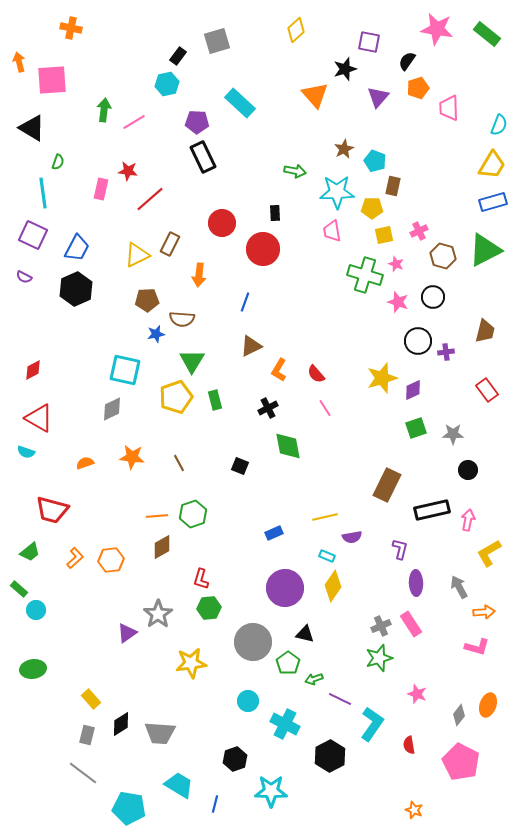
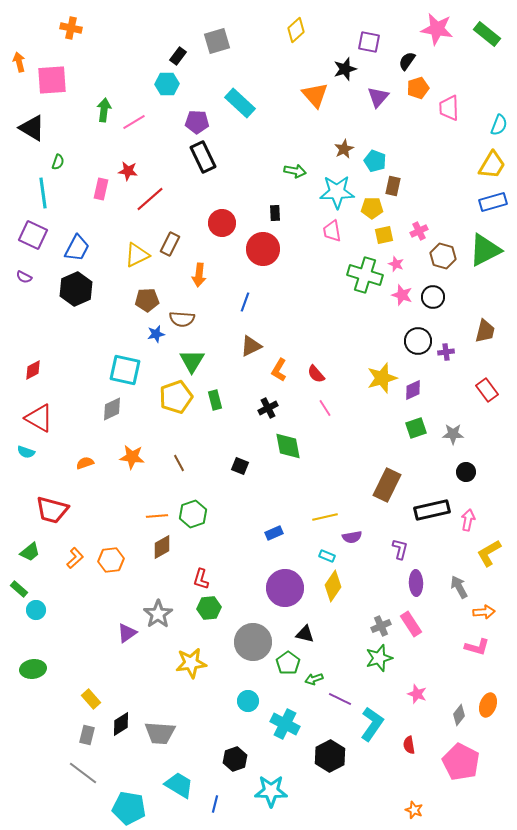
cyan hexagon at (167, 84): rotated 10 degrees clockwise
pink star at (398, 302): moved 4 px right, 7 px up
black circle at (468, 470): moved 2 px left, 2 px down
